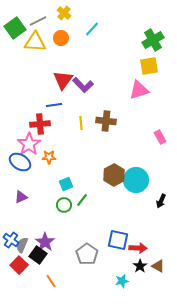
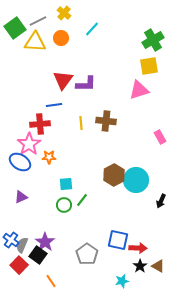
purple L-shape: moved 3 px right, 1 px up; rotated 45 degrees counterclockwise
cyan square: rotated 16 degrees clockwise
